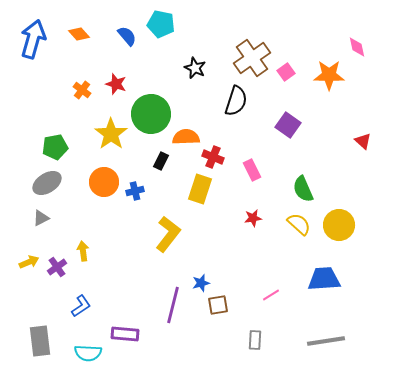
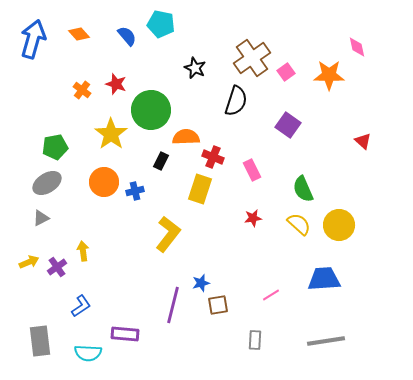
green circle at (151, 114): moved 4 px up
